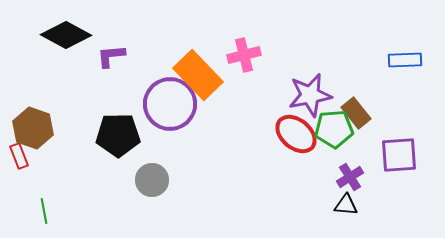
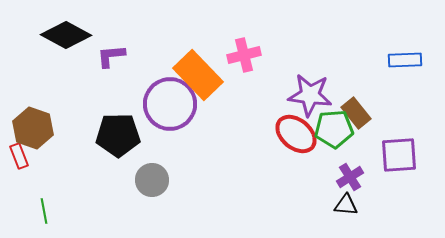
purple star: rotated 18 degrees clockwise
